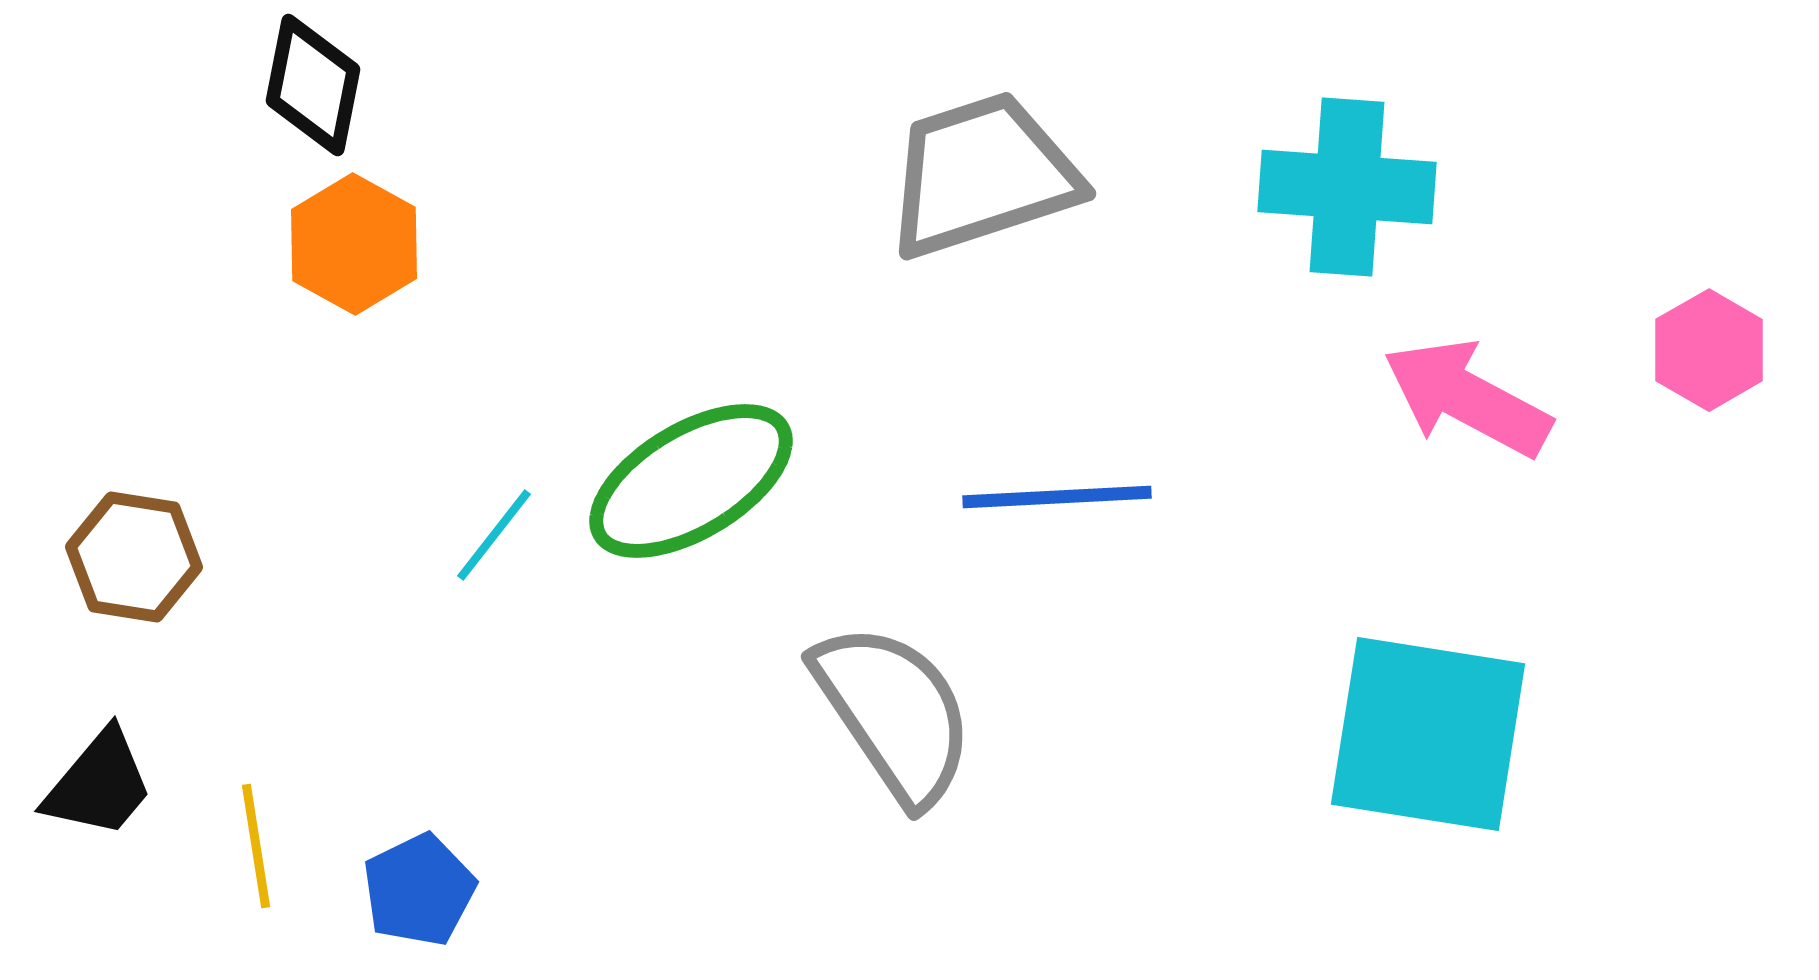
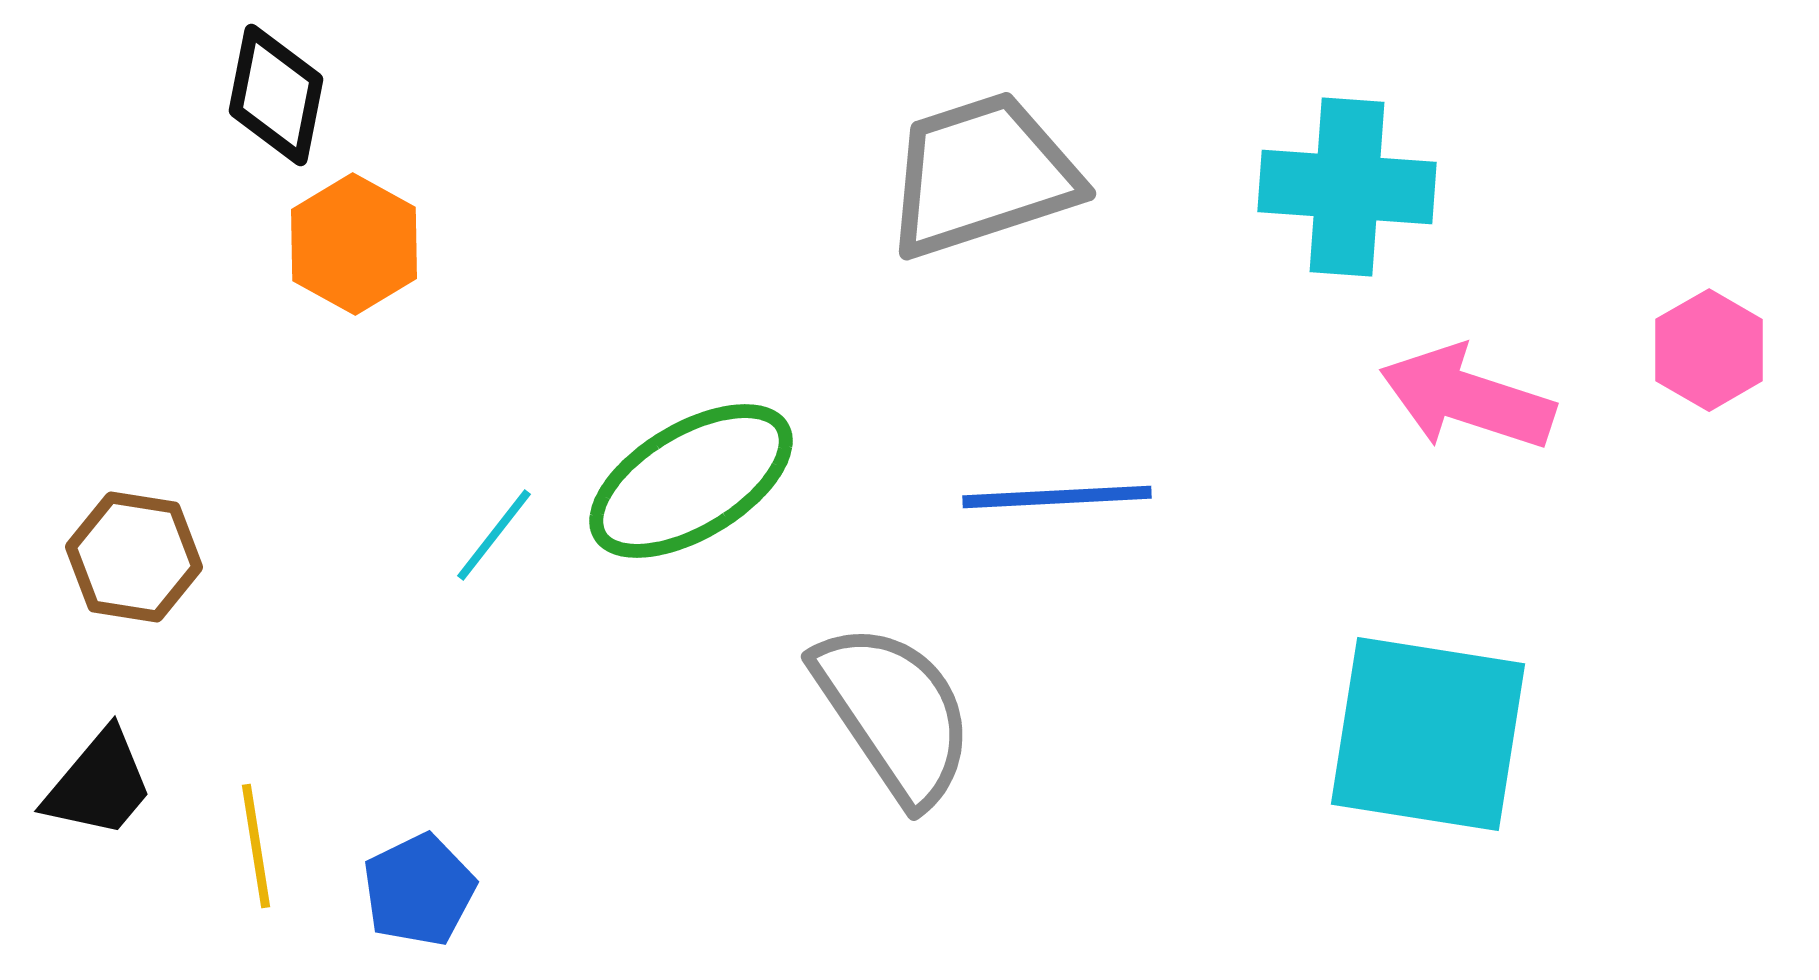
black diamond: moved 37 px left, 10 px down
pink arrow: rotated 10 degrees counterclockwise
